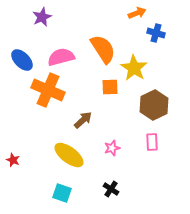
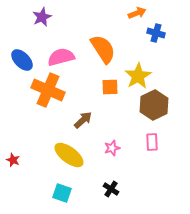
yellow star: moved 4 px right, 8 px down; rotated 8 degrees clockwise
